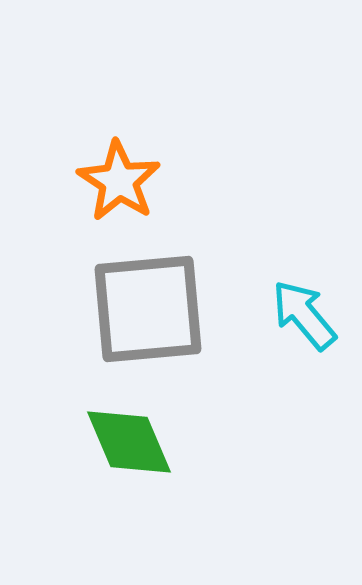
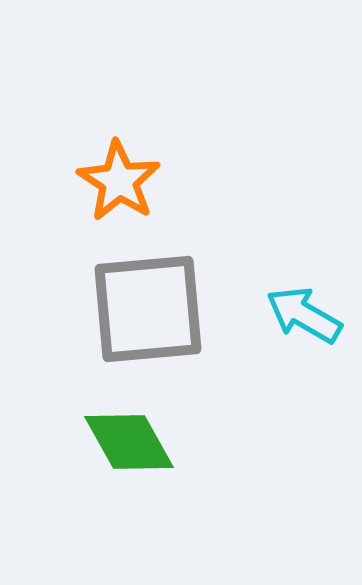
cyan arrow: rotated 20 degrees counterclockwise
green diamond: rotated 6 degrees counterclockwise
